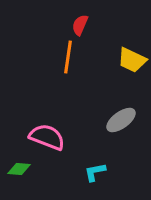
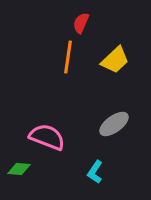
red semicircle: moved 1 px right, 2 px up
yellow trapezoid: moved 17 px left; rotated 68 degrees counterclockwise
gray ellipse: moved 7 px left, 4 px down
cyan L-shape: rotated 45 degrees counterclockwise
